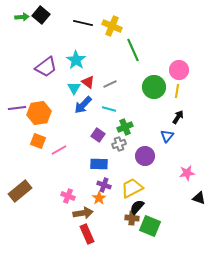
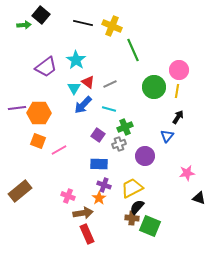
green arrow: moved 2 px right, 8 px down
orange hexagon: rotated 10 degrees clockwise
